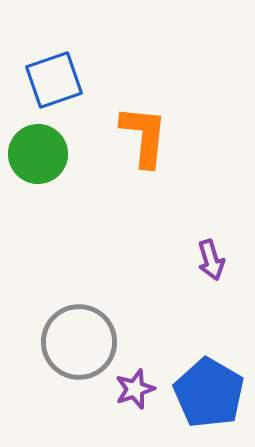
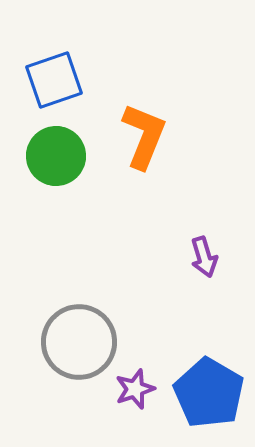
orange L-shape: rotated 16 degrees clockwise
green circle: moved 18 px right, 2 px down
purple arrow: moved 7 px left, 3 px up
